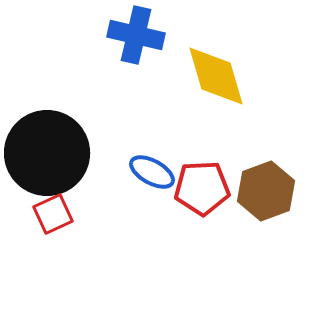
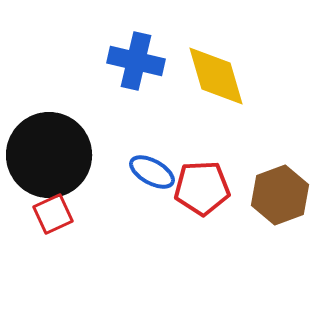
blue cross: moved 26 px down
black circle: moved 2 px right, 2 px down
brown hexagon: moved 14 px right, 4 px down
